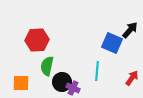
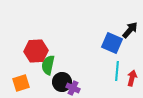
red hexagon: moved 1 px left, 11 px down
green semicircle: moved 1 px right, 1 px up
cyan line: moved 20 px right
red arrow: rotated 21 degrees counterclockwise
orange square: rotated 18 degrees counterclockwise
